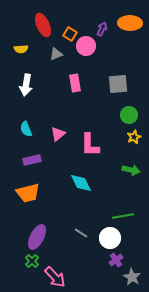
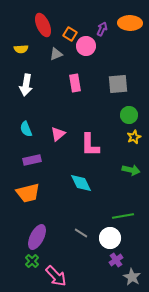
pink arrow: moved 1 px right, 1 px up
